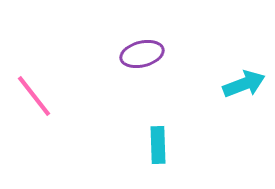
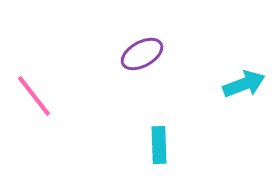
purple ellipse: rotated 15 degrees counterclockwise
cyan rectangle: moved 1 px right
